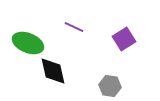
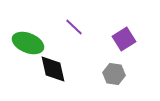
purple line: rotated 18 degrees clockwise
black diamond: moved 2 px up
gray hexagon: moved 4 px right, 12 px up
